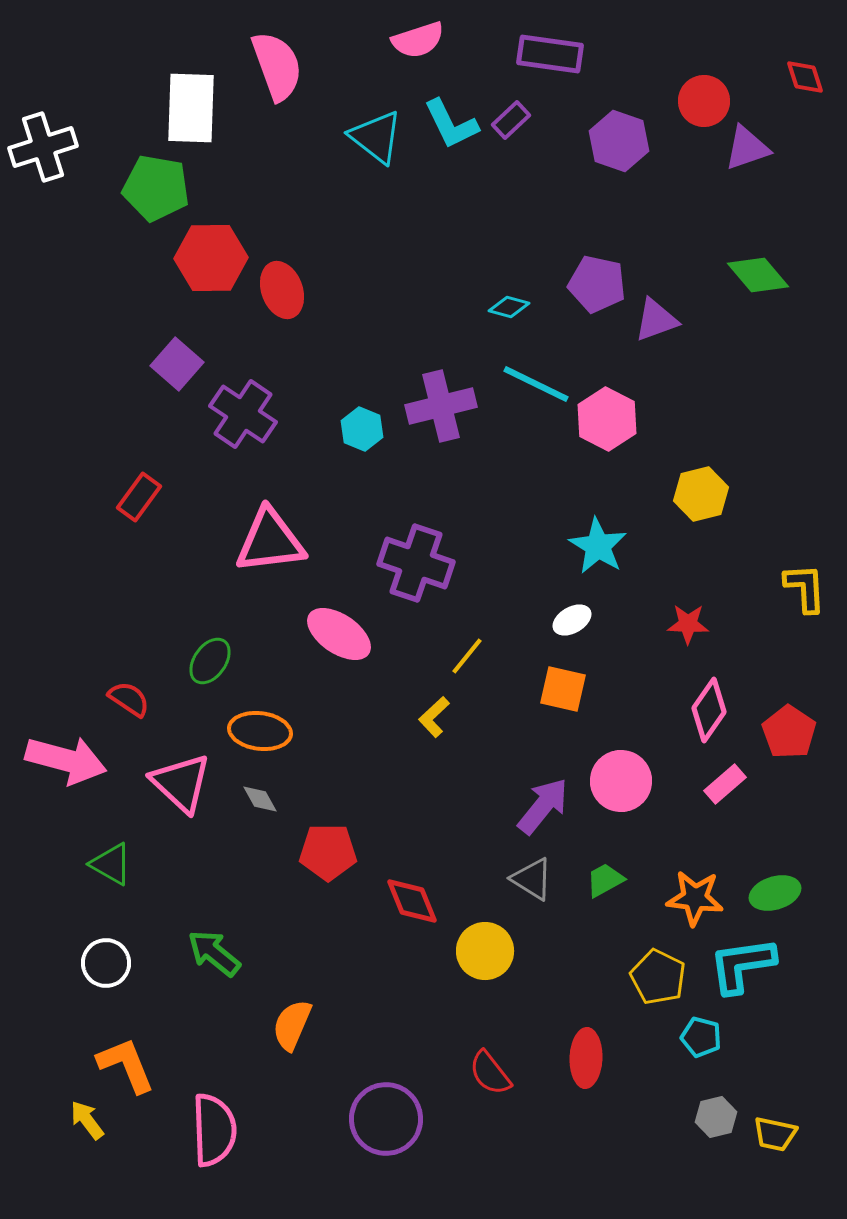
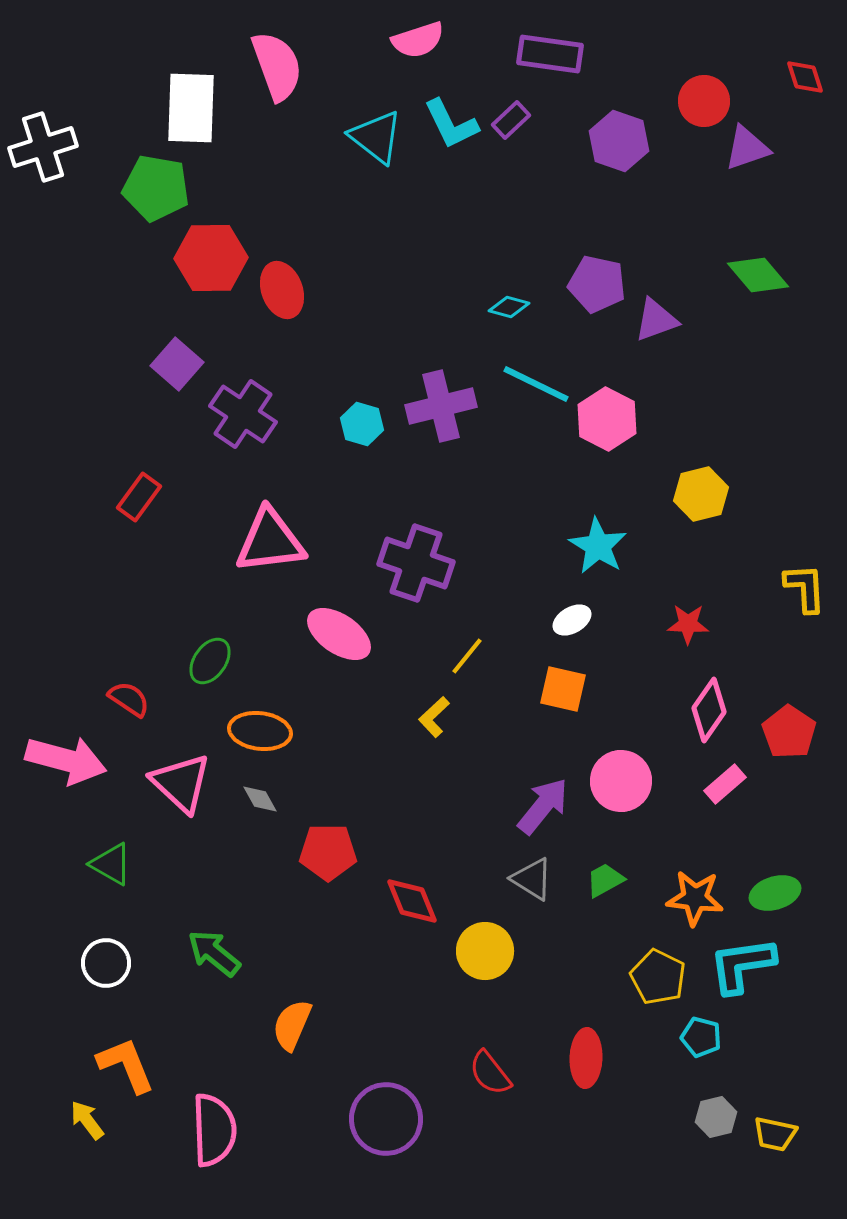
cyan hexagon at (362, 429): moved 5 px up; rotated 6 degrees counterclockwise
